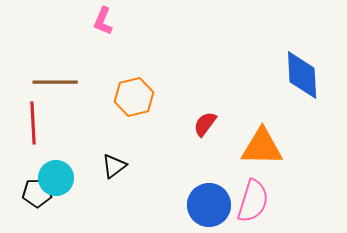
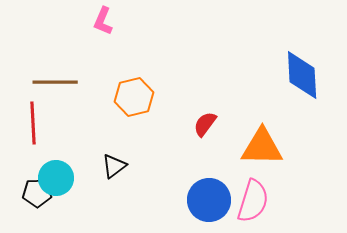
blue circle: moved 5 px up
